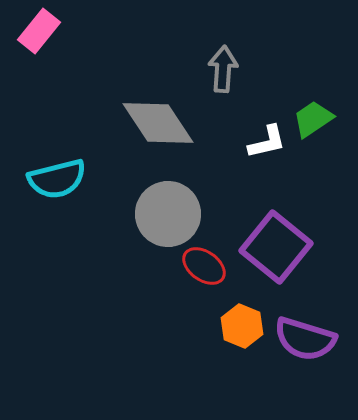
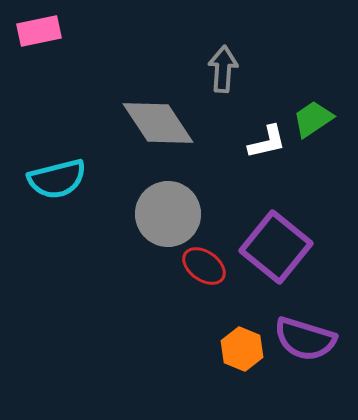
pink rectangle: rotated 39 degrees clockwise
orange hexagon: moved 23 px down
